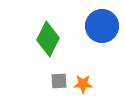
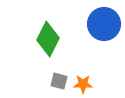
blue circle: moved 2 px right, 2 px up
gray square: rotated 18 degrees clockwise
